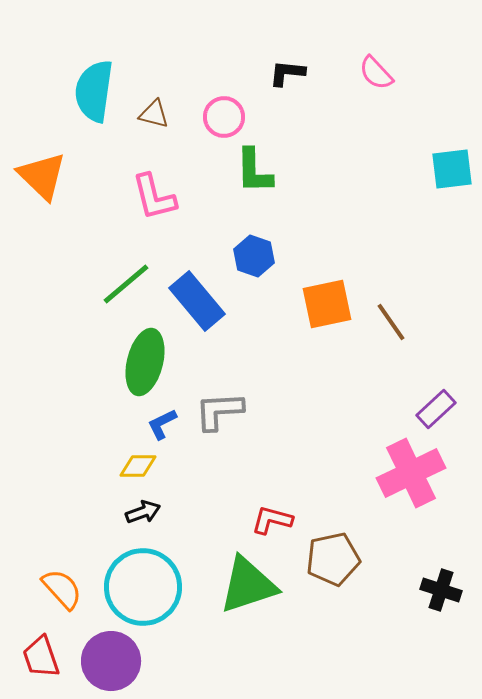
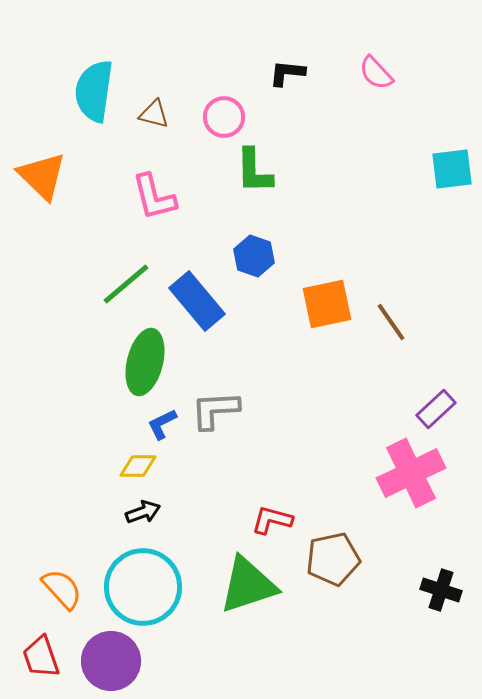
gray L-shape: moved 4 px left, 1 px up
